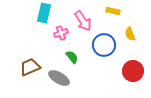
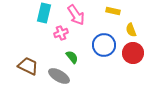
pink arrow: moved 7 px left, 6 px up
yellow semicircle: moved 1 px right, 4 px up
brown trapezoid: moved 2 px left, 1 px up; rotated 50 degrees clockwise
red circle: moved 18 px up
gray ellipse: moved 2 px up
